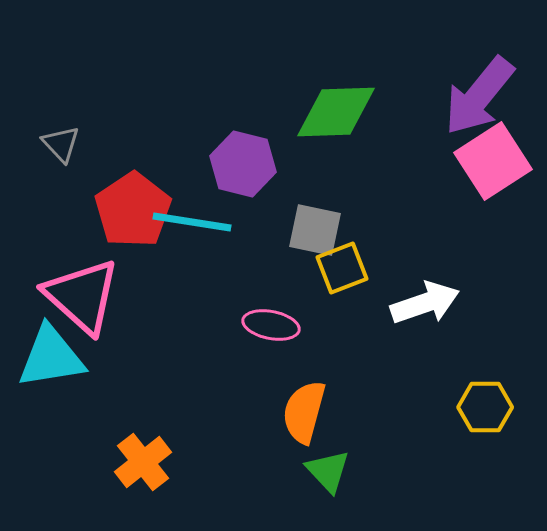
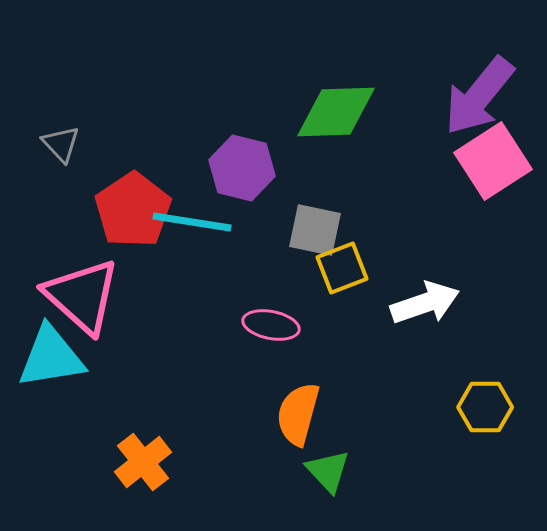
purple hexagon: moved 1 px left, 4 px down
orange semicircle: moved 6 px left, 2 px down
